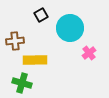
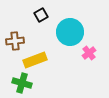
cyan circle: moved 4 px down
yellow rectangle: rotated 20 degrees counterclockwise
